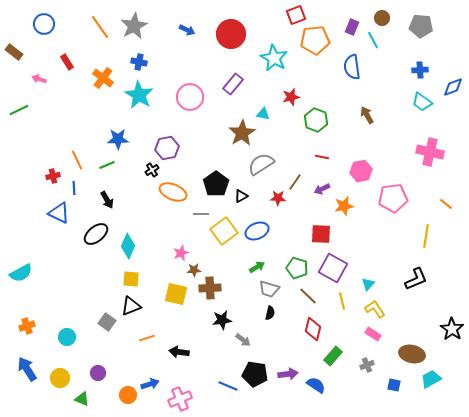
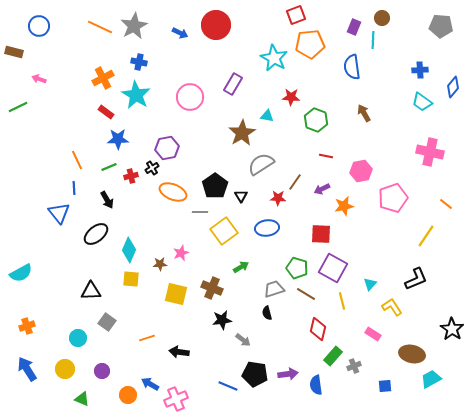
blue circle at (44, 24): moved 5 px left, 2 px down
gray pentagon at (421, 26): moved 20 px right
orange line at (100, 27): rotated 30 degrees counterclockwise
purple rectangle at (352, 27): moved 2 px right
blue arrow at (187, 30): moved 7 px left, 3 px down
red circle at (231, 34): moved 15 px left, 9 px up
orange pentagon at (315, 40): moved 5 px left, 4 px down
cyan line at (373, 40): rotated 30 degrees clockwise
brown rectangle at (14, 52): rotated 24 degrees counterclockwise
red rectangle at (67, 62): moved 39 px right, 50 px down; rotated 21 degrees counterclockwise
orange cross at (103, 78): rotated 25 degrees clockwise
purple rectangle at (233, 84): rotated 10 degrees counterclockwise
blue diamond at (453, 87): rotated 30 degrees counterclockwise
cyan star at (139, 95): moved 3 px left
red star at (291, 97): rotated 18 degrees clockwise
green line at (19, 110): moved 1 px left, 3 px up
cyan triangle at (263, 114): moved 4 px right, 2 px down
brown arrow at (367, 115): moved 3 px left, 2 px up
red line at (322, 157): moved 4 px right, 1 px up
green line at (107, 165): moved 2 px right, 2 px down
black cross at (152, 170): moved 2 px up
red cross at (53, 176): moved 78 px right
black pentagon at (216, 184): moved 1 px left, 2 px down
black triangle at (241, 196): rotated 32 degrees counterclockwise
pink pentagon at (393, 198): rotated 12 degrees counterclockwise
blue triangle at (59, 213): rotated 25 degrees clockwise
gray line at (201, 214): moved 1 px left, 2 px up
blue ellipse at (257, 231): moved 10 px right, 3 px up; rotated 15 degrees clockwise
yellow line at (426, 236): rotated 25 degrees clockwise
cyan diamond at (128, 246): moved 1 px right, 4 px down
green arrow at (257, 267): moved 16 px left
brown star at (194, 270): moved 34 px left, 6 px up
cyan triangle at (368, 284): moved 2 px right
brown cross at (210, 288): moved 2 px right; rotated 25 degrees clockwise
gray trapezoid at (269, 289): moved 5 px right; rotated 145 degrees clockwise
brown line at (308, 296): moved 2 px left, 2 px up; rotated 12 degrees counterclockwise
black triangle at (131, 306): moved 40 px left, 15 px up; rotated 20 degrees clockwise
yellow L-shape at (375, 309): moved 17 px right, 2 px up
black semicircle at (270, 313): moved 3 px left; rotated 152 degrees clockwise
red diamond at (313, 329): moved 5 px right
cyan circle at (67, 337): moved 11 px right, 1 px down
gray cross at (367, 365): moved 13 px left, 1 px down
purple circle at (98, 373): moved 4 px right, 2 px up
yellow circle at (60, 378): moved 5 px right, 9 px up
blue arrow at (150, 384): rotated 132 degrees counterclockwise
blue semicircle at (316, 385): rotated 132 degrees counterclockwise
blue square at (394, 385): moved 9 px left, 1 px down; rotated 16 degrees counterclockwise
pink cross at (180, 399): moved 4 px left
